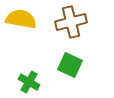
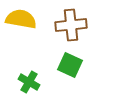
brown cross: moved 3 px down; rotated 8 degrees clockwise
